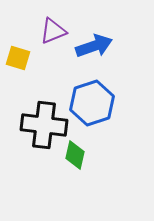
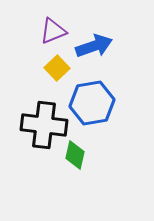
yellow square: moved 39 px right, 10 px down; rotated 30 degrees clockwise
blue hexagon: rotated 9 degrees clockwise
